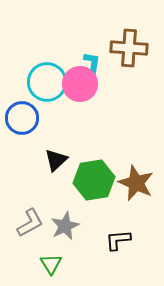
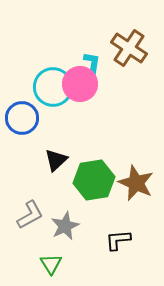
brown cross: rotated 30 degrees clockwise
cyan circle: moved 6 px right, 5 px down
gray L-shape: moved 8 px up
